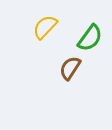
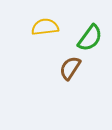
yellow semicircle: rotated 40 degrees clockwise
